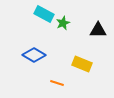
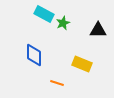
blue diamond: rotated 60 degrees clockwise
